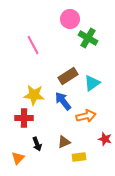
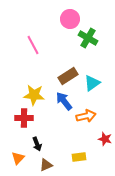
blue arrow: moved 1 px right
brown triangle: moved 18 px left, 23 px down
